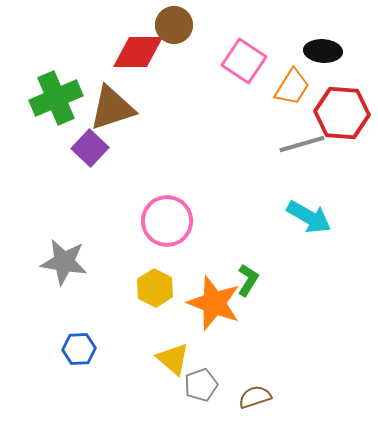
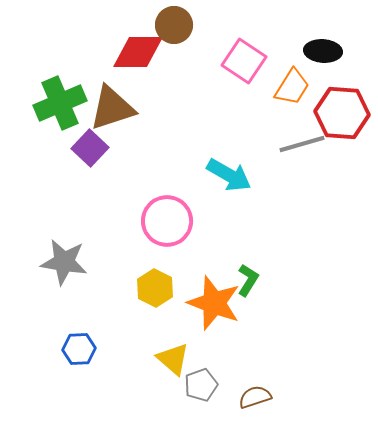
green cross: moved 4 px right, 5 px down
cyan arrow: moved 80 px left, 42 px up
